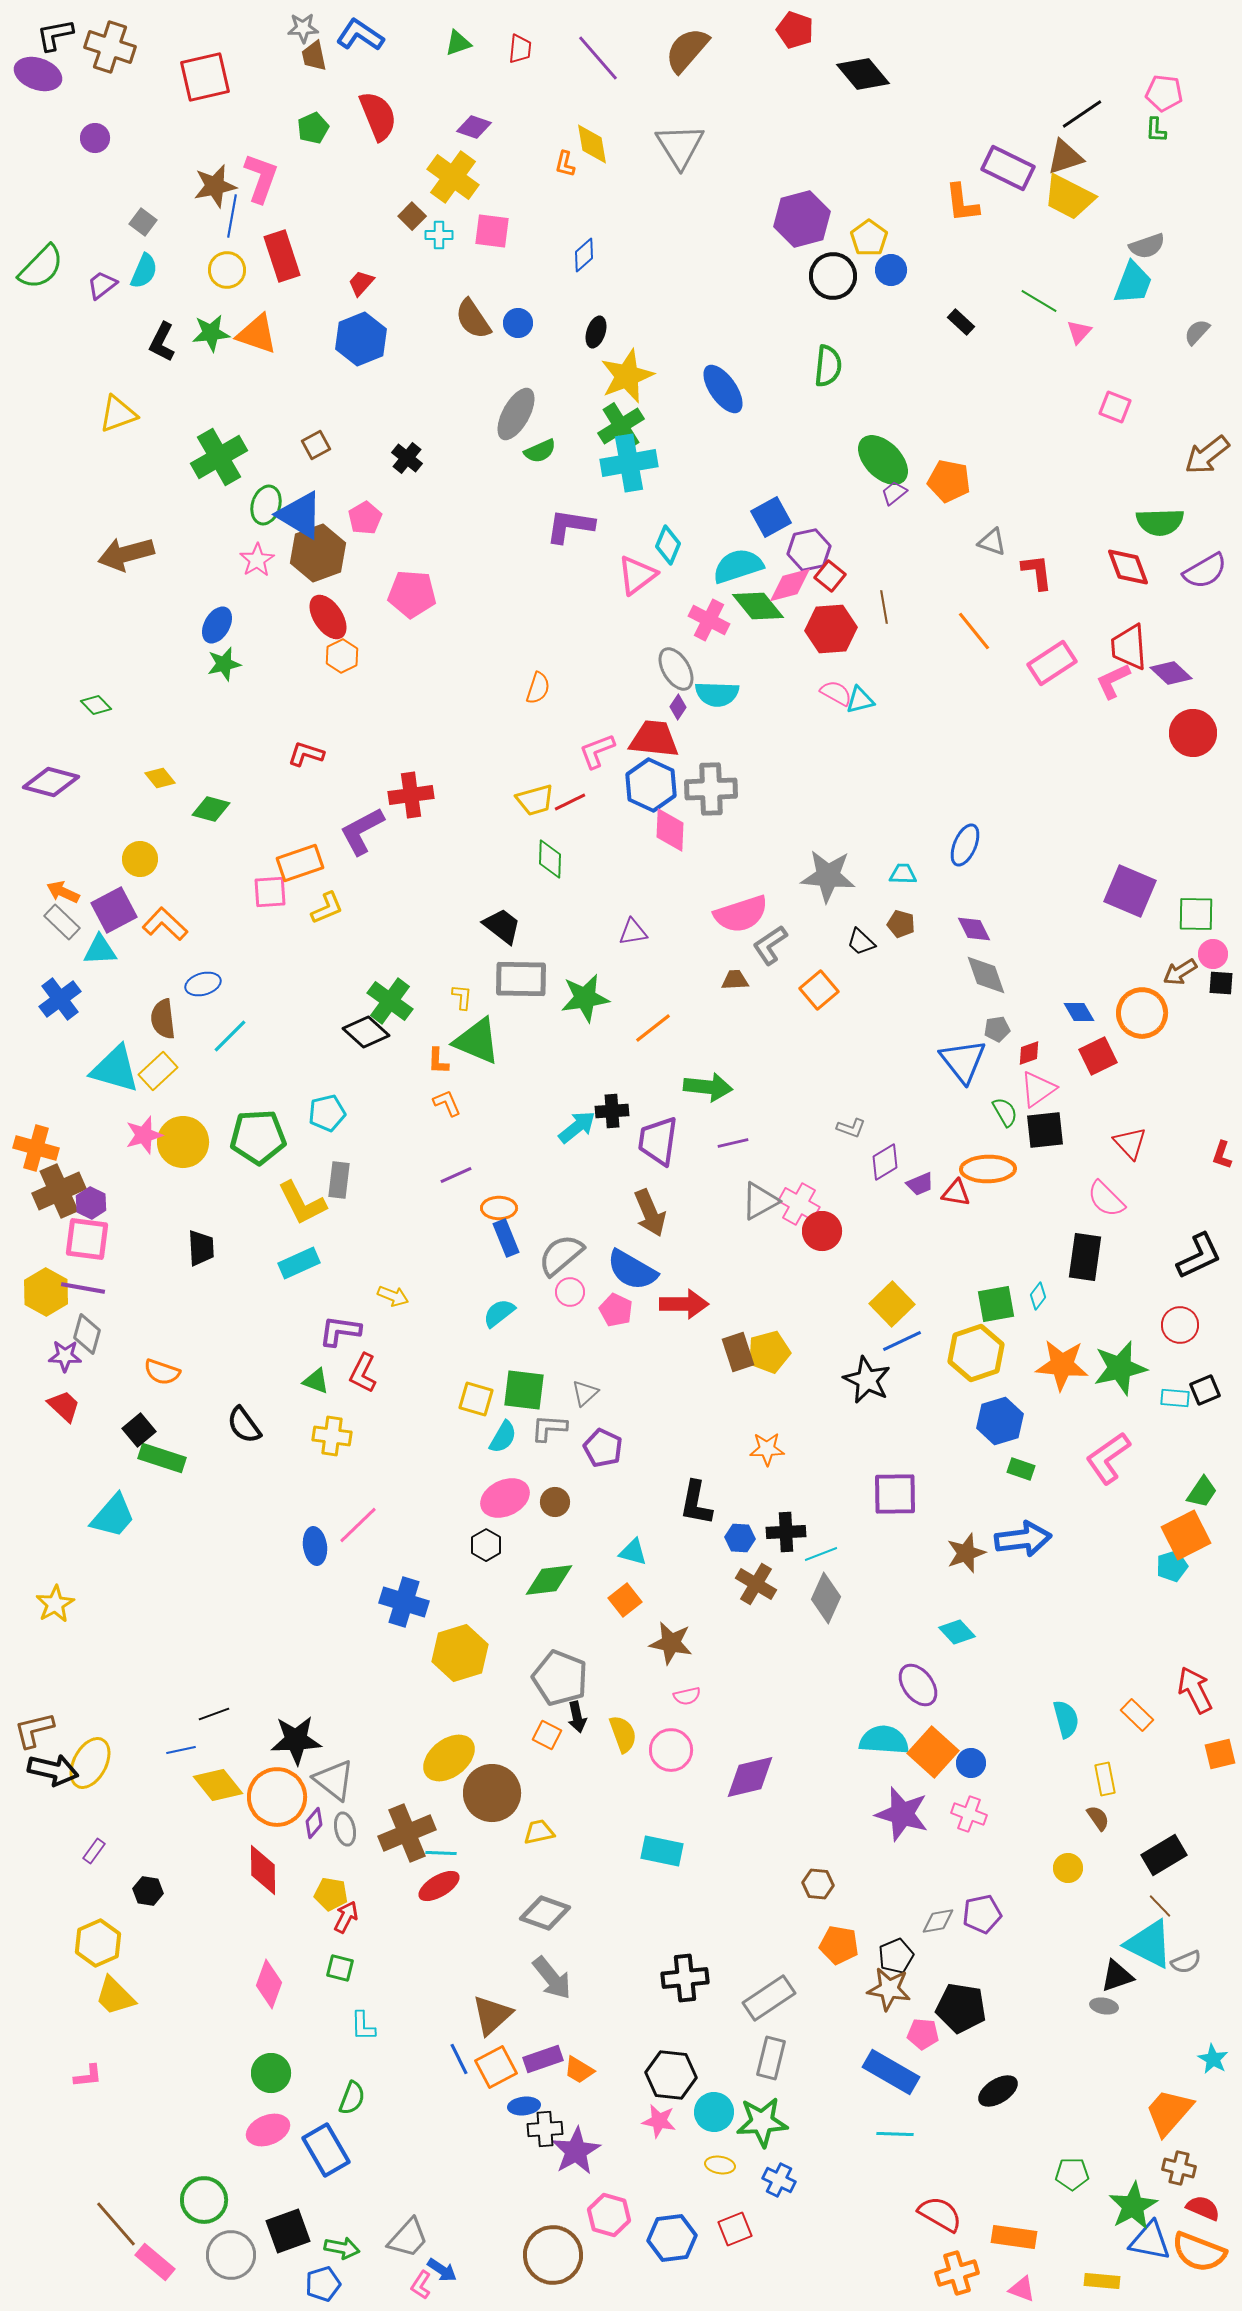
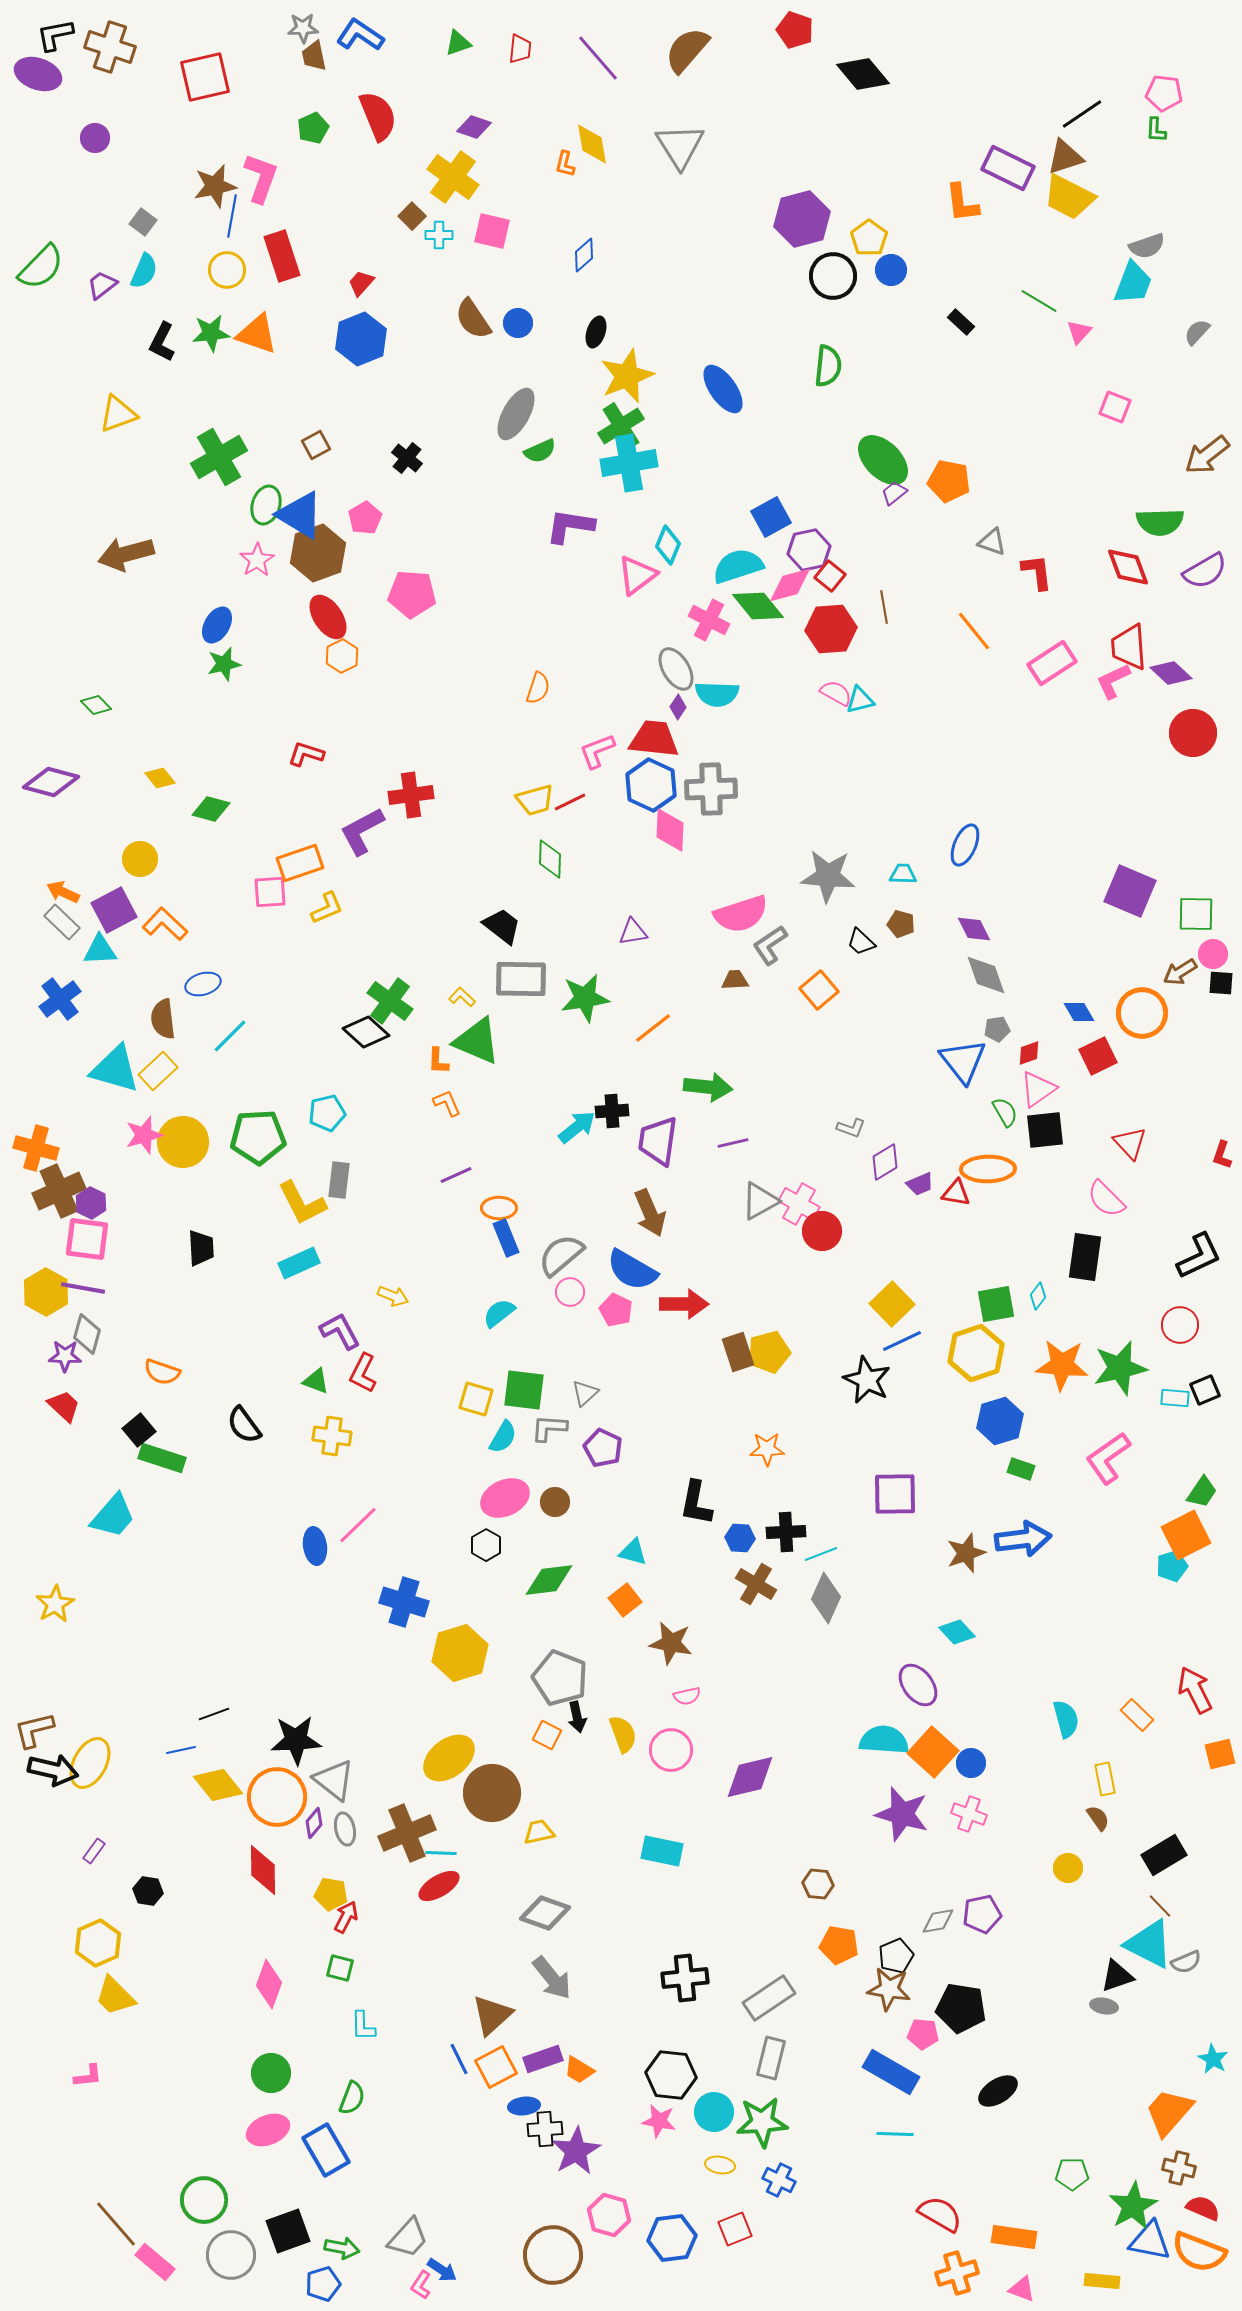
pink square at (492, 231): rotated 6 degrees clockwise
yellow L-shape at (462, 997): rotated 52 degrees counterclockwise
purple L-shape at (340, 1331): rotated 54 degrees clockwise
